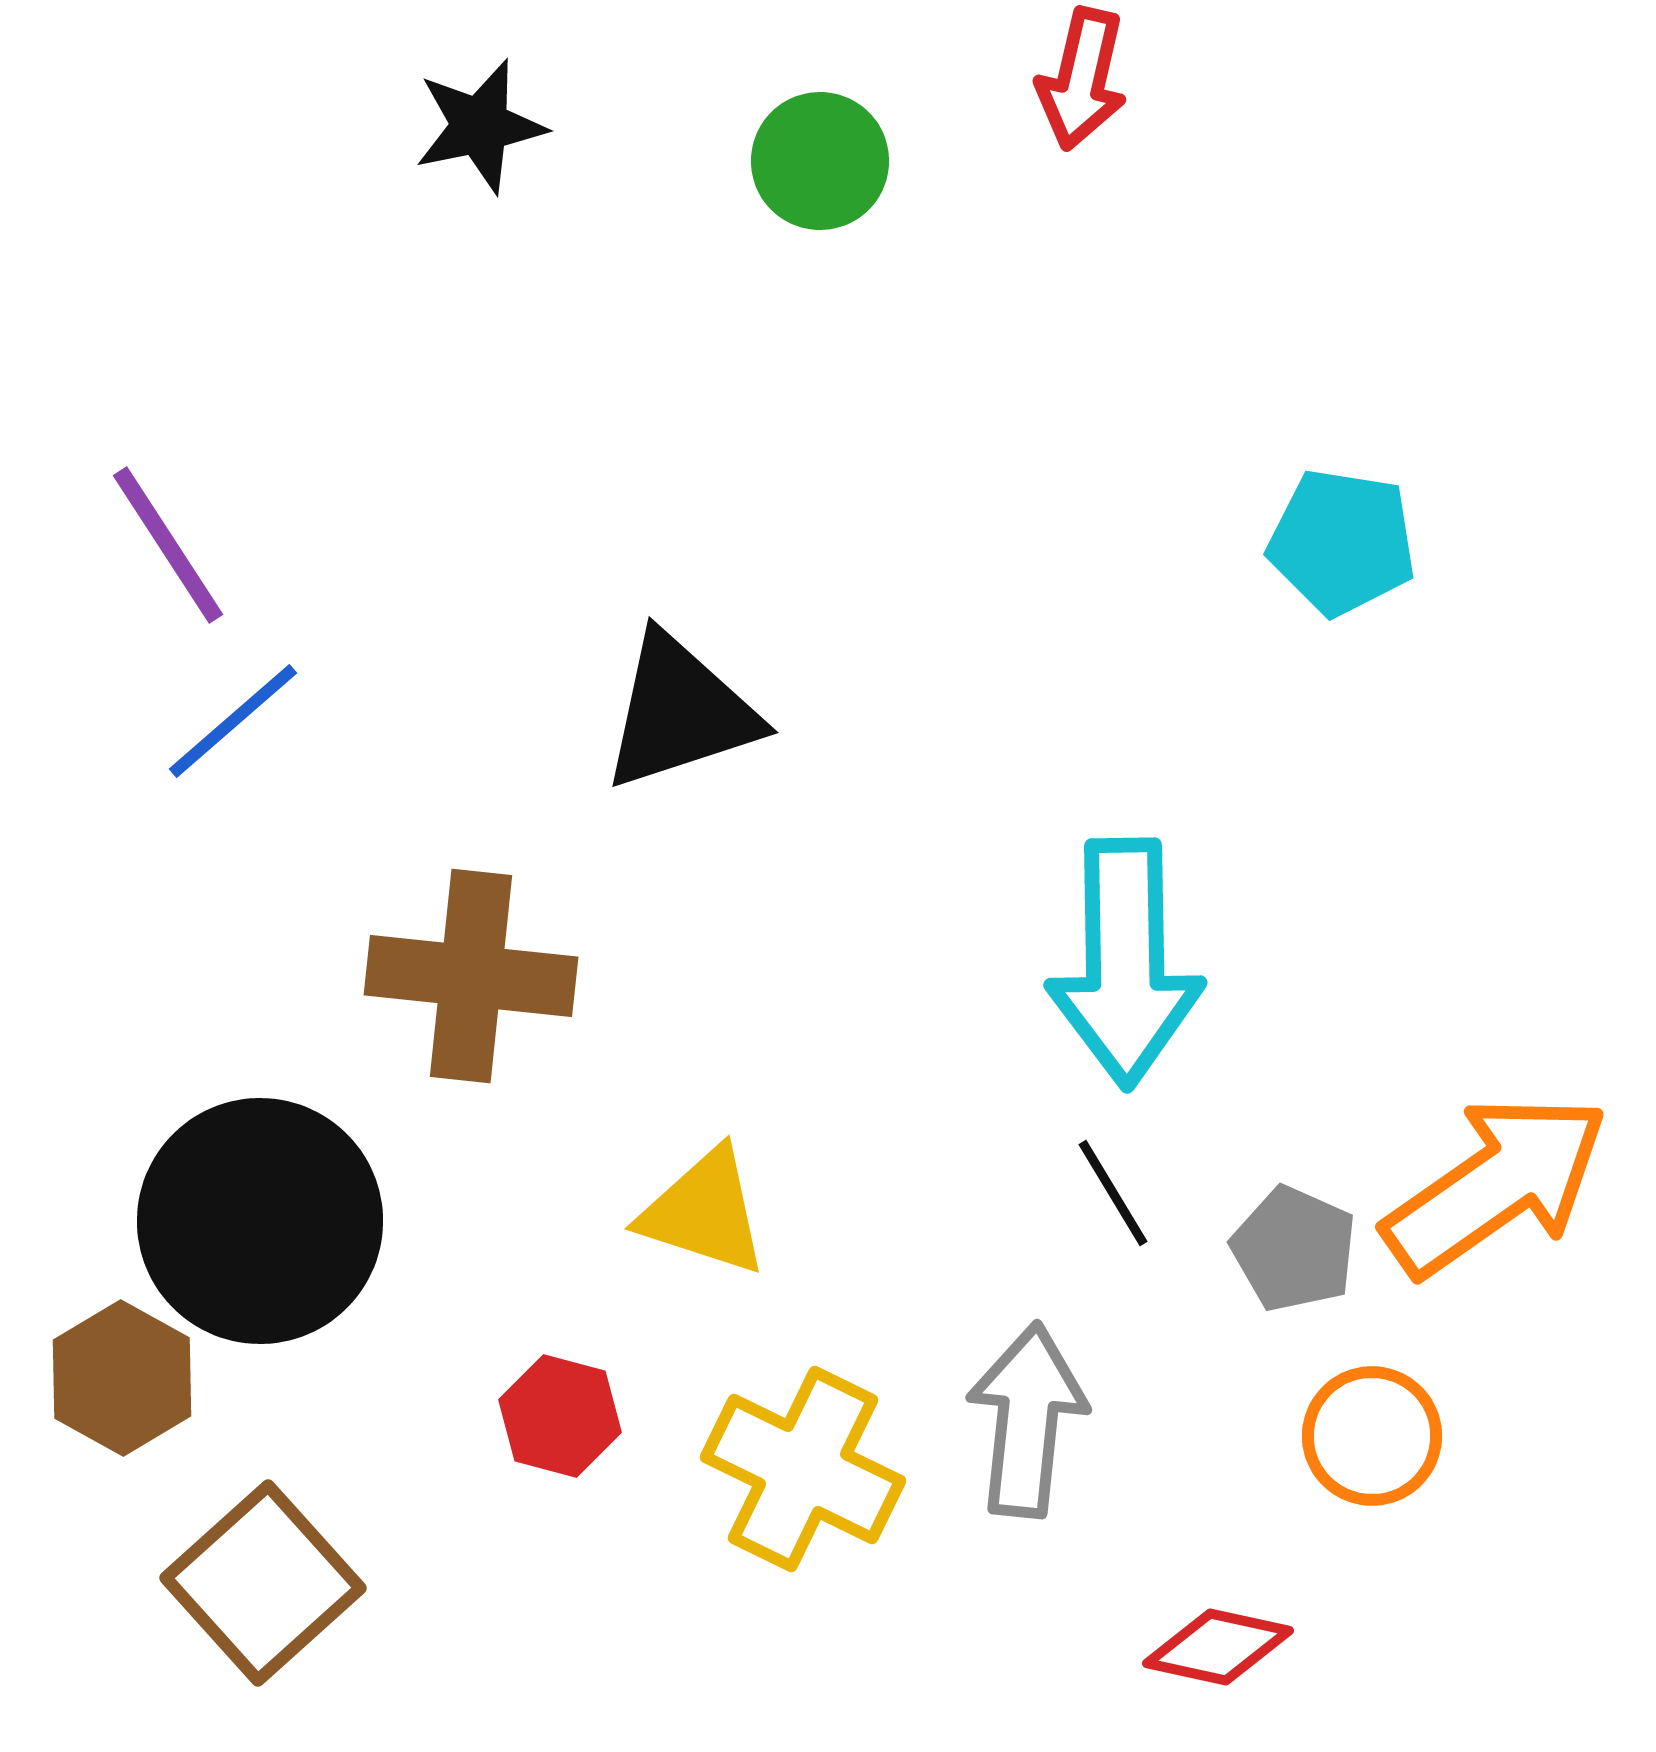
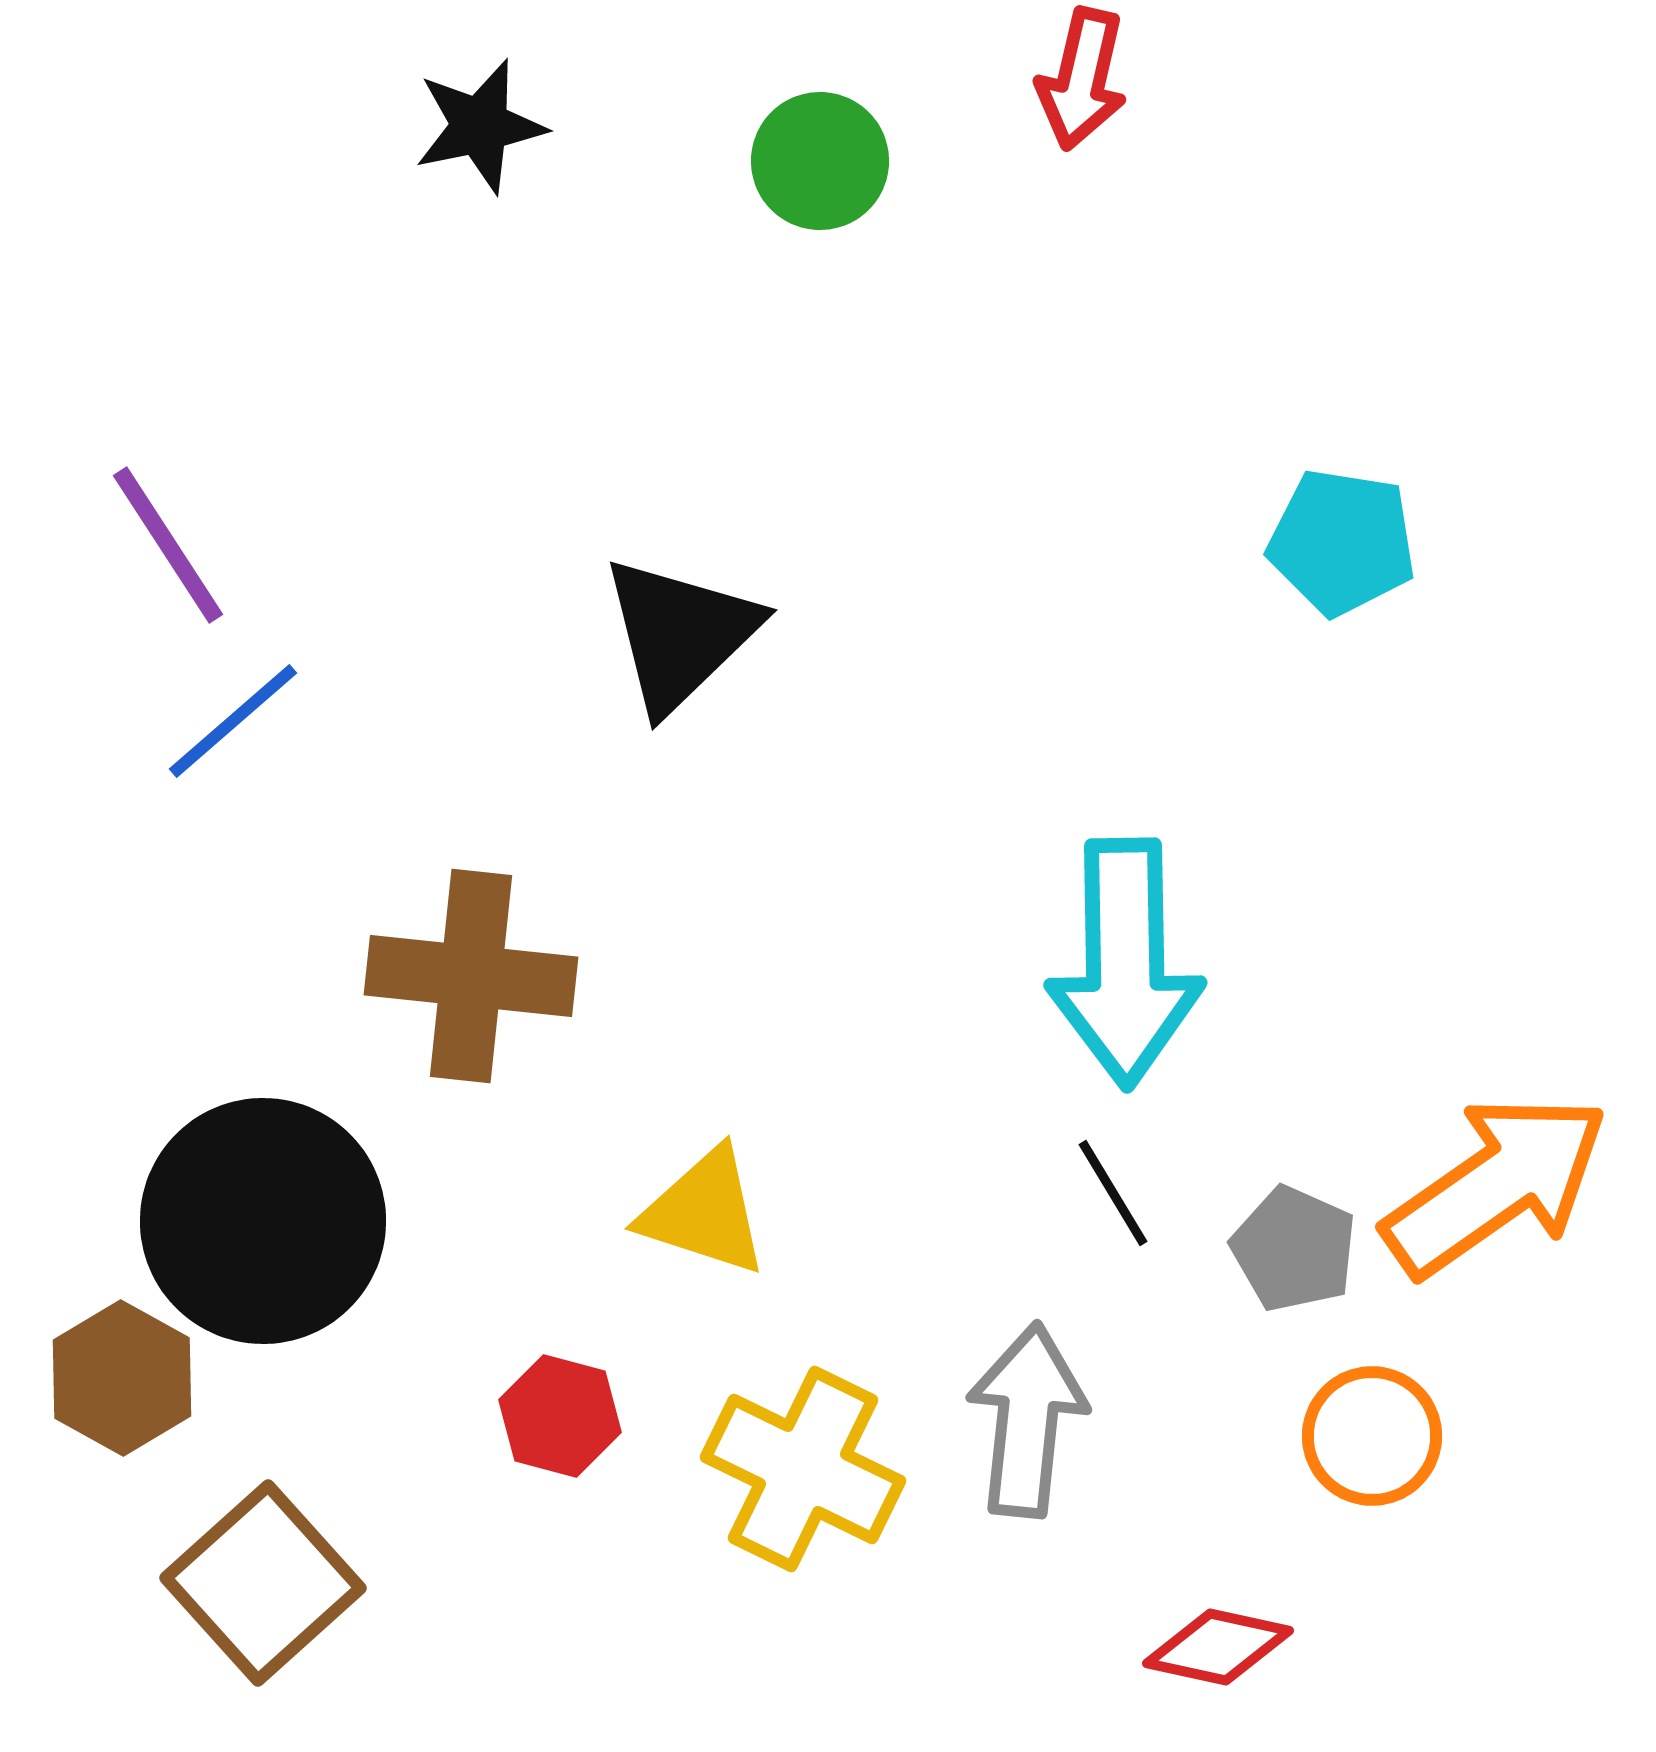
black triangle: moved 78 px up; rotated 26 degrees counterclockwise
black circle: moved 3 px right
